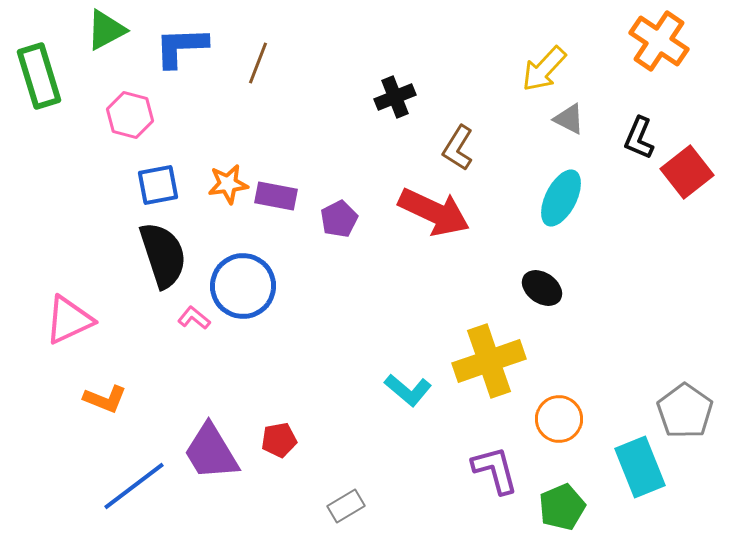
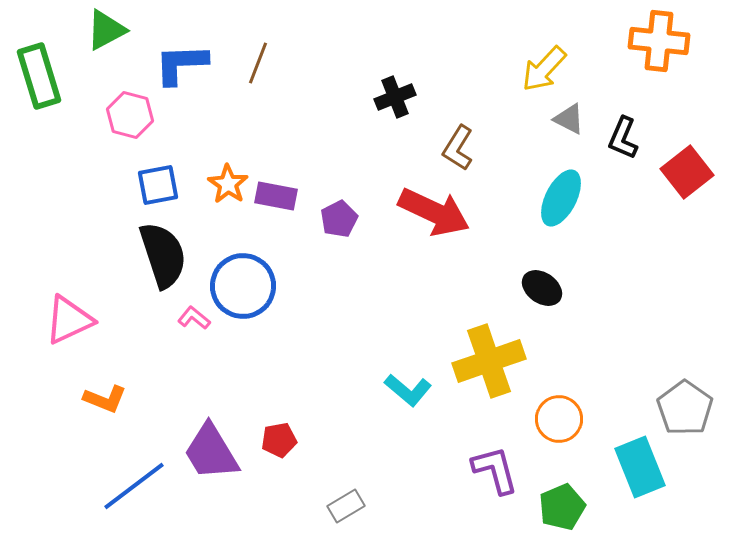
orange cross: rotated 28 degrees counterclockwise
blue L-shape: moved 17 px down
black L-shape: moved 16 px left
orange star: rotated 30 degrees counterclockwise
gray pentagon: moved 3 px up
